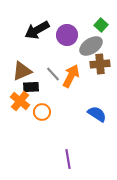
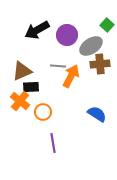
green square: moved 6 px right
gray line: moved 5 px right, 8 px up; rotated 42 degrees counterclockwise
orange circle: moved 1 px right
purple line: moved 15 px left, 16 px up
